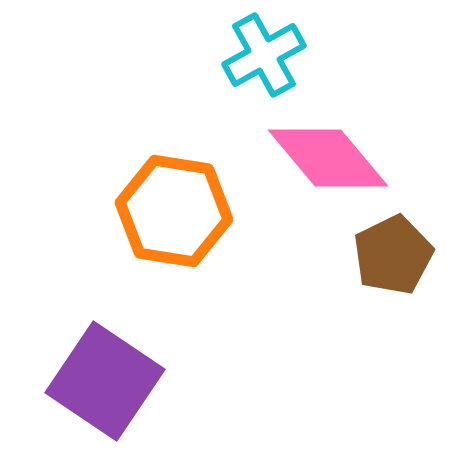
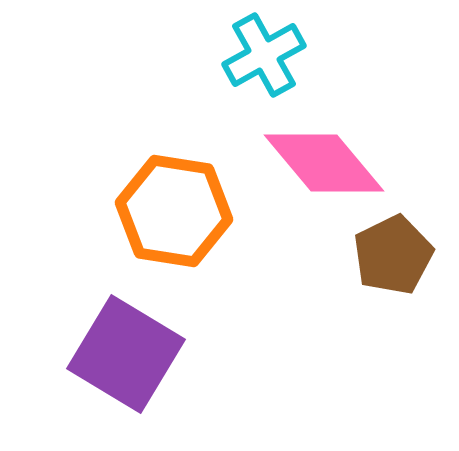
pink diamond: moved 4 px left, 5 px down
purple square: moved 21 px right, 27 px up; rotated 3 degrees counterclockwise
